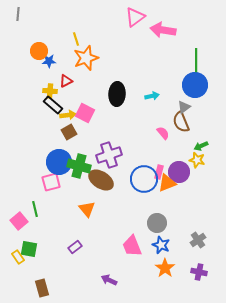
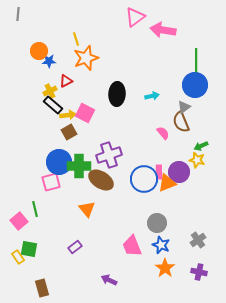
yellow cross at (50, 91): rotated 32 degrees counterclockwise
green cross at (79, 166): rotated 15 degrees counterclockwise
pink rectangle at (159, 172): rotated 16 degrees counterclockwise
